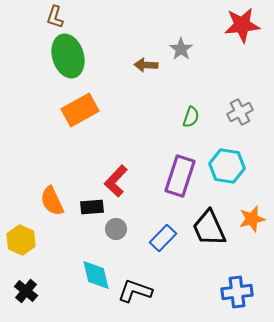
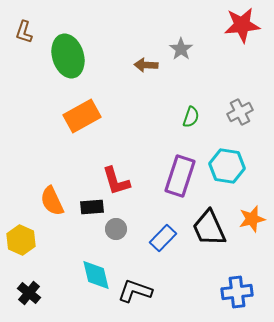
brown L-shape: moved 31 px left, 15 px down
orange rectangle: moved 2 px right, 6 px down
red L-shape: rotated 60 degrees counterclockwise
black cross: moved 3 px right, 2 px down
